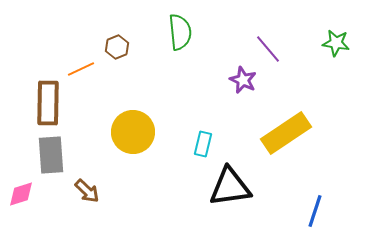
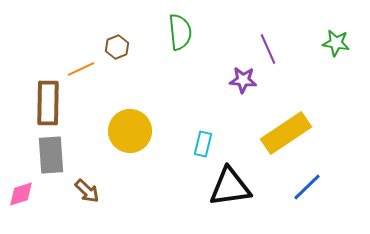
purple line: rotated 16 degrees clockwise
purple star: rotated 20 degrees counterclockwise
yellow circle: moved 3 px left, 1 px up
blue line: moved 8 px left, 24 px up; rotated 28 degrees clockwise
